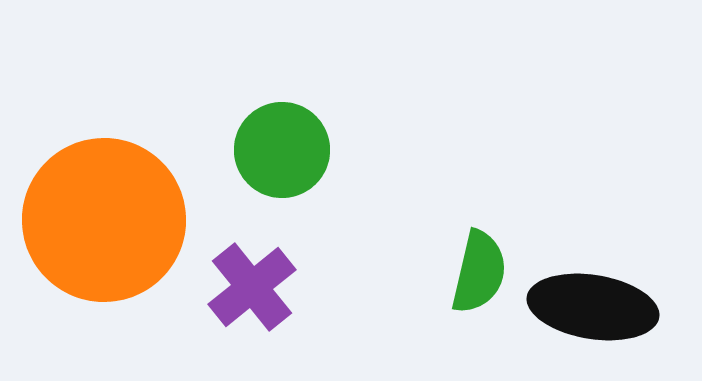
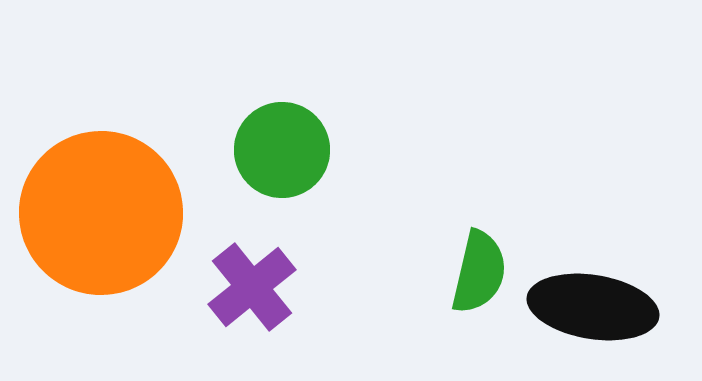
orange circle: moved 3 px left, 7 px up
